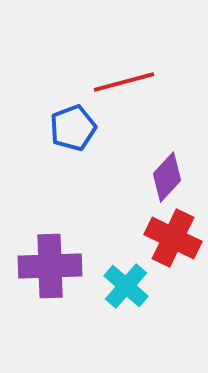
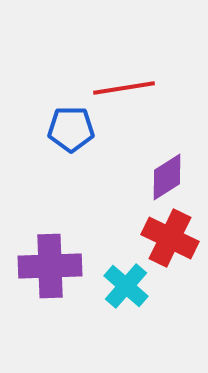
red line: moved 6 px down; rotated 6 degrees clockwise
blue pentagon: moved 2 px left, 1 px down; rotated 21 degrees clockwise
purple diamond: rotated 15 degrees clockwise
red cross: moved 3 px left
